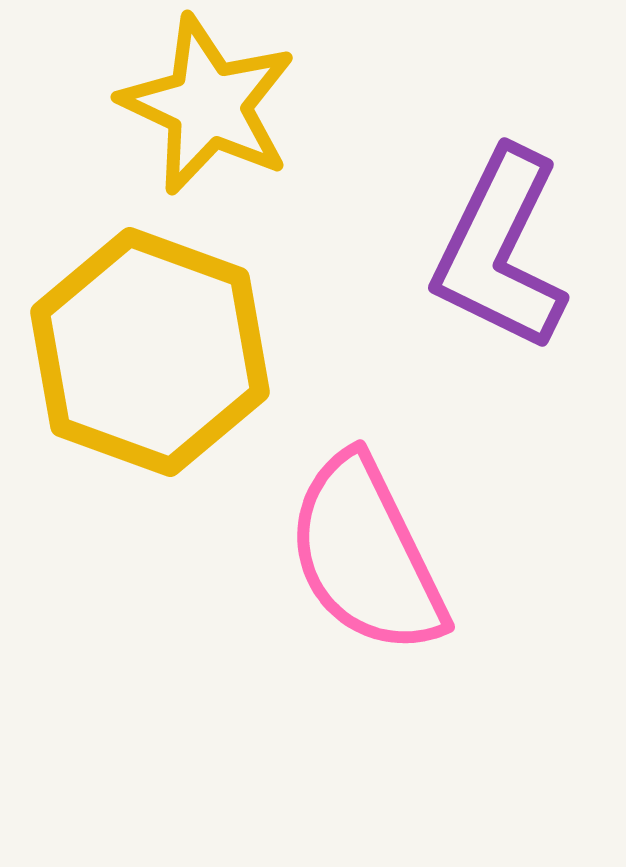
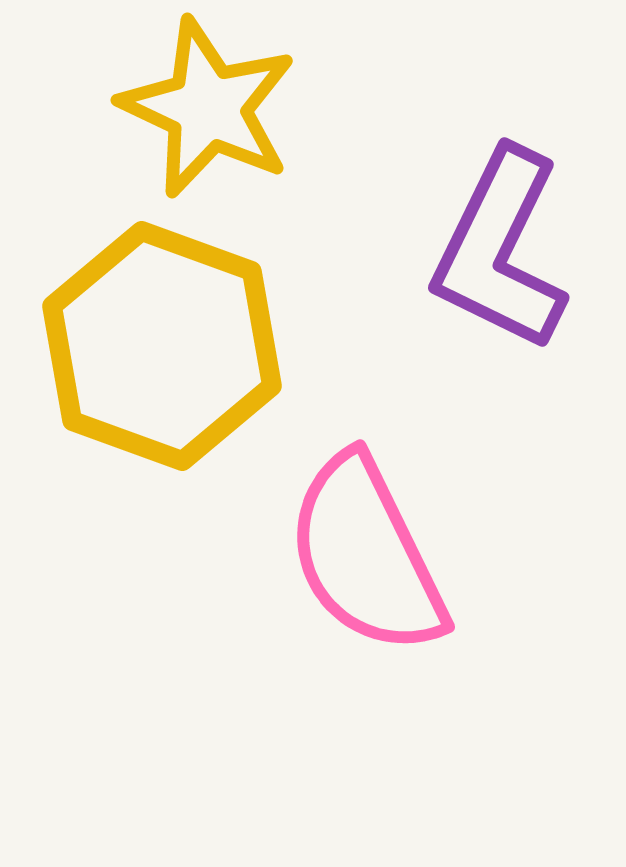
yellow star: moved 3 px down
yellow hexagon: moved 12 px right, 6 px up
